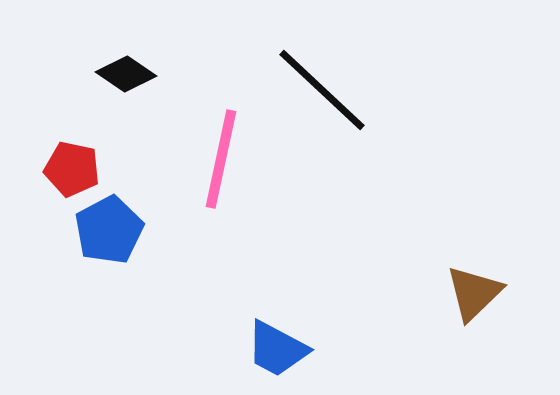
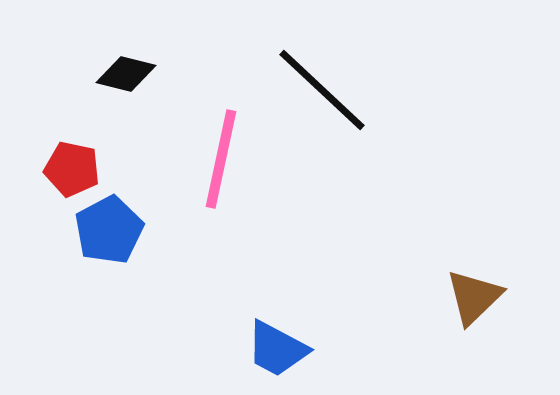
black diamond: rotated 20 degrees counterclockwise
brown triangle: moved 4 px down
